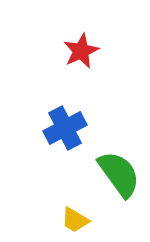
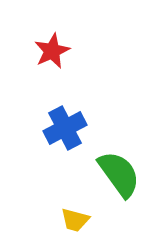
red star: moved 29 px left
yellow trapezoid: rotated 16 degrees counterclockwise
